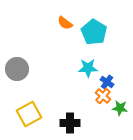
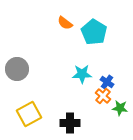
cyan star: moved 6 px left, 6 px down
